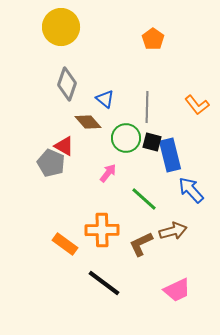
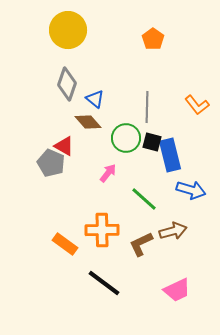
yellow circle: moved 7 px right, 3 px down
blue triangle: moved 10 px left
blue arrow: rotated 148 degrees clockwise
